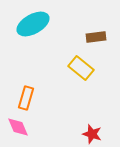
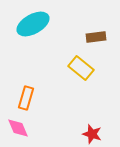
pink diamond: moved 1 px down
